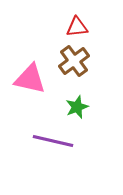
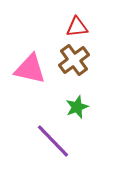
brown cross: moved 1 px up
pink triangle: moved 10 px up
purple line: rotated 33 degrees clockwise
